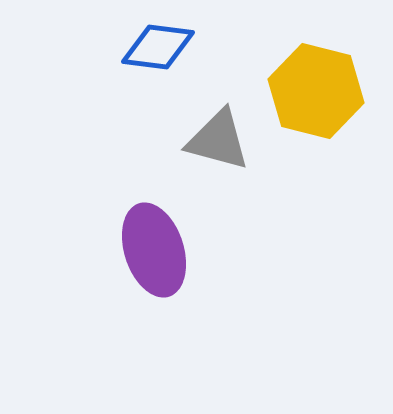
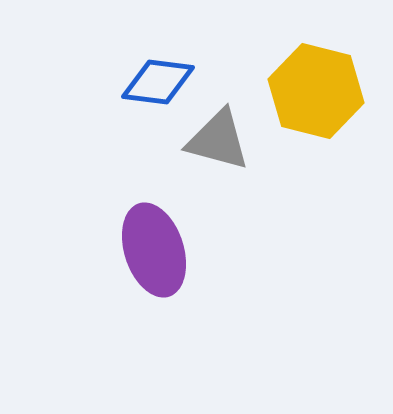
blue diamond: moved 35 px down
